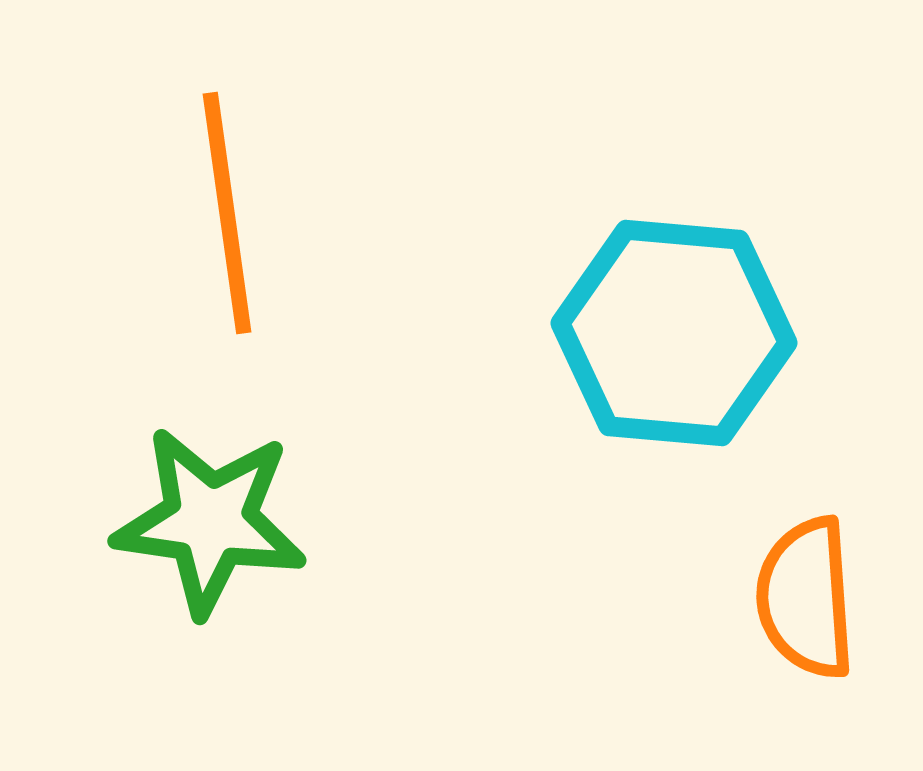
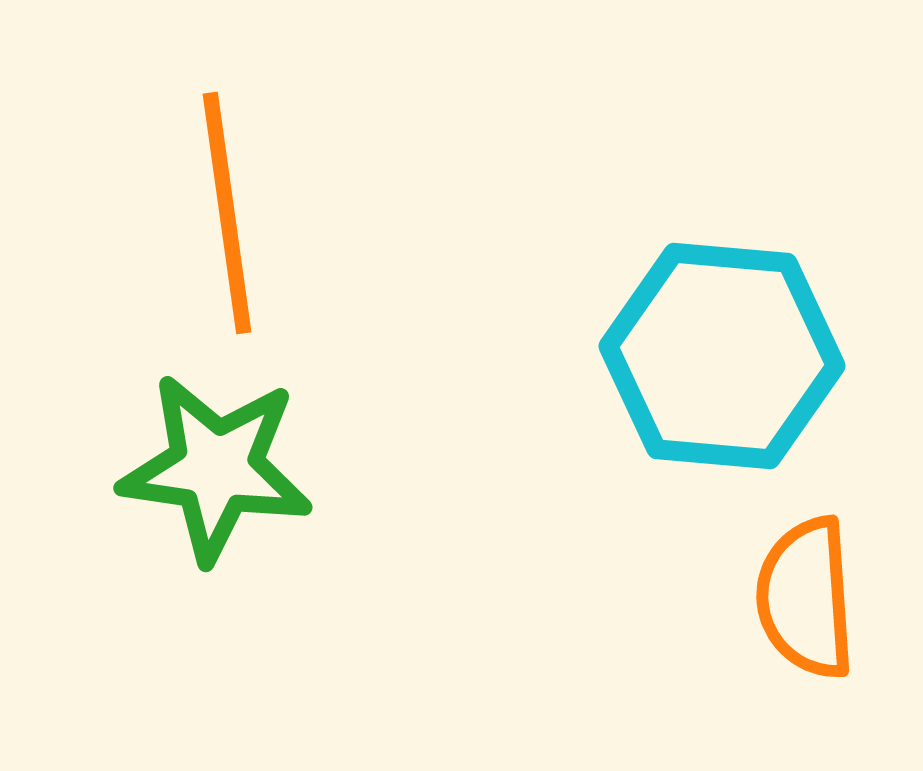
cyan hexagon: moved 48 px right, 23 px down
green star: moved 6 px right, 53 px up
